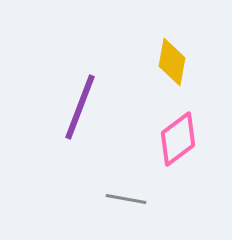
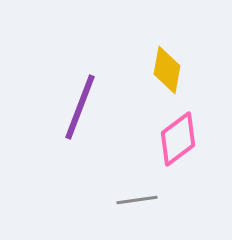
yellow diamond: moved 5 px left, 8 px down
gray line: moved 11 px right, 1 px down; rotated 18 degrees counterclockwise
